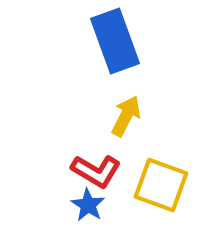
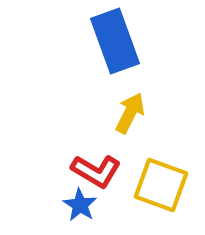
yellow arrow: moved 4 px right, 3 px up
blue star: moved 8 px left
